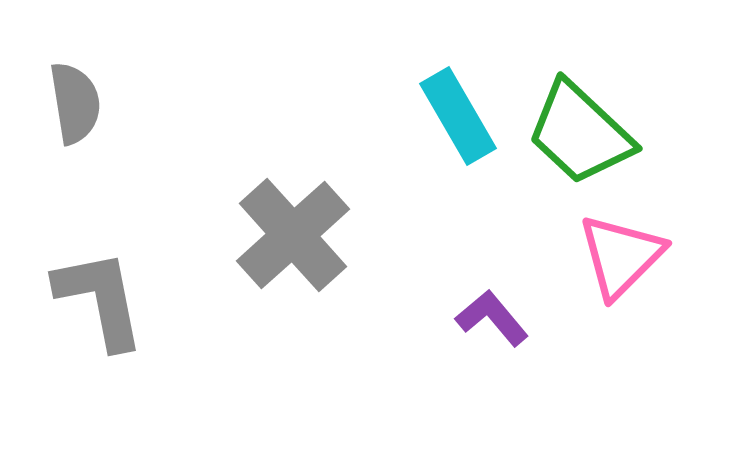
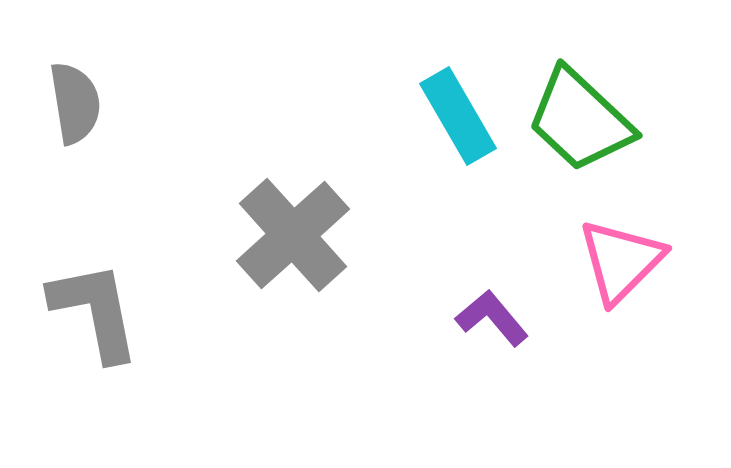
green trapezoid: moved 13 px up
pink triangle: moved 5 px down
gray L-shape: moved 5 px left, 12 px down
